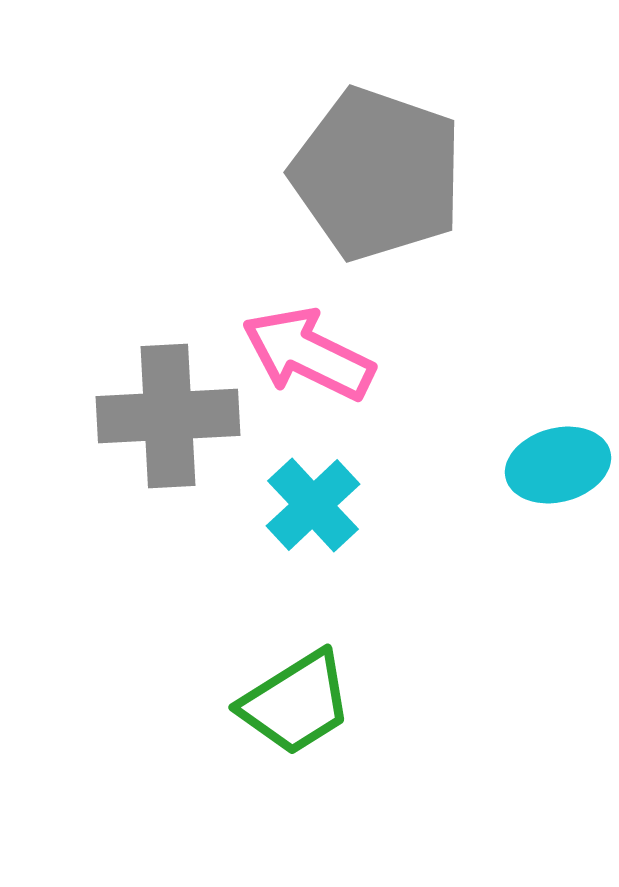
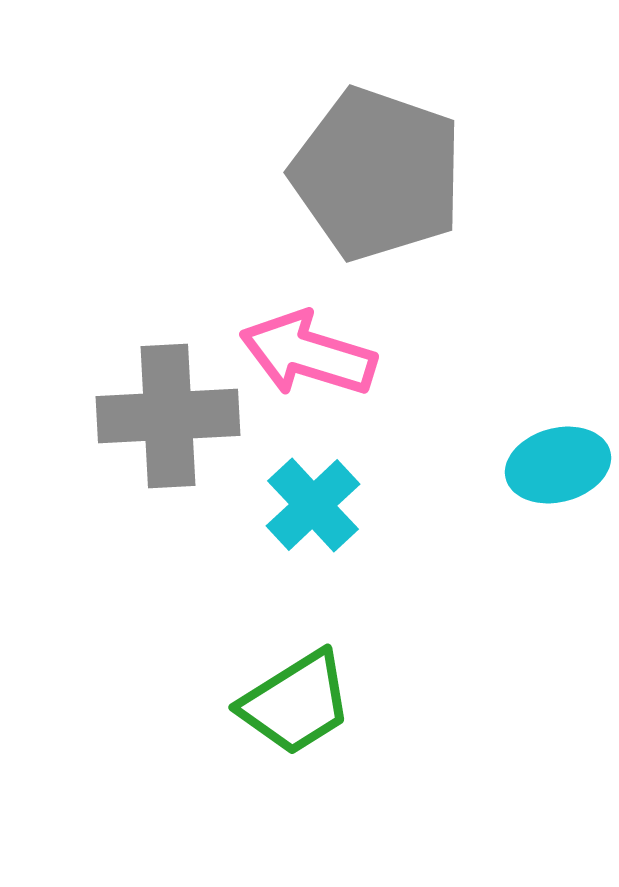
pink arrow: rotated 9 degrees counterclockwise
